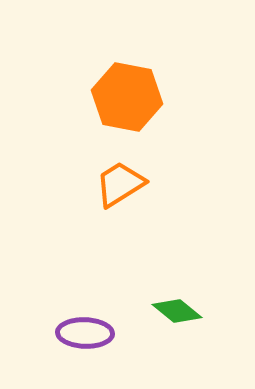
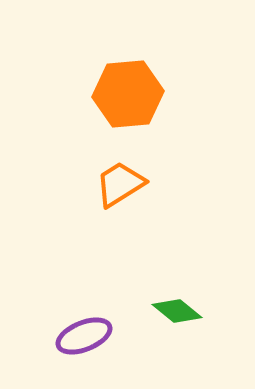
orange hexagon: moved 1 px right, 3 px up; rotated 16 degrees counterclockwise
purple ellipse: moved 1 px left, 3 px down; rotated 24 degrees counterclockwise
